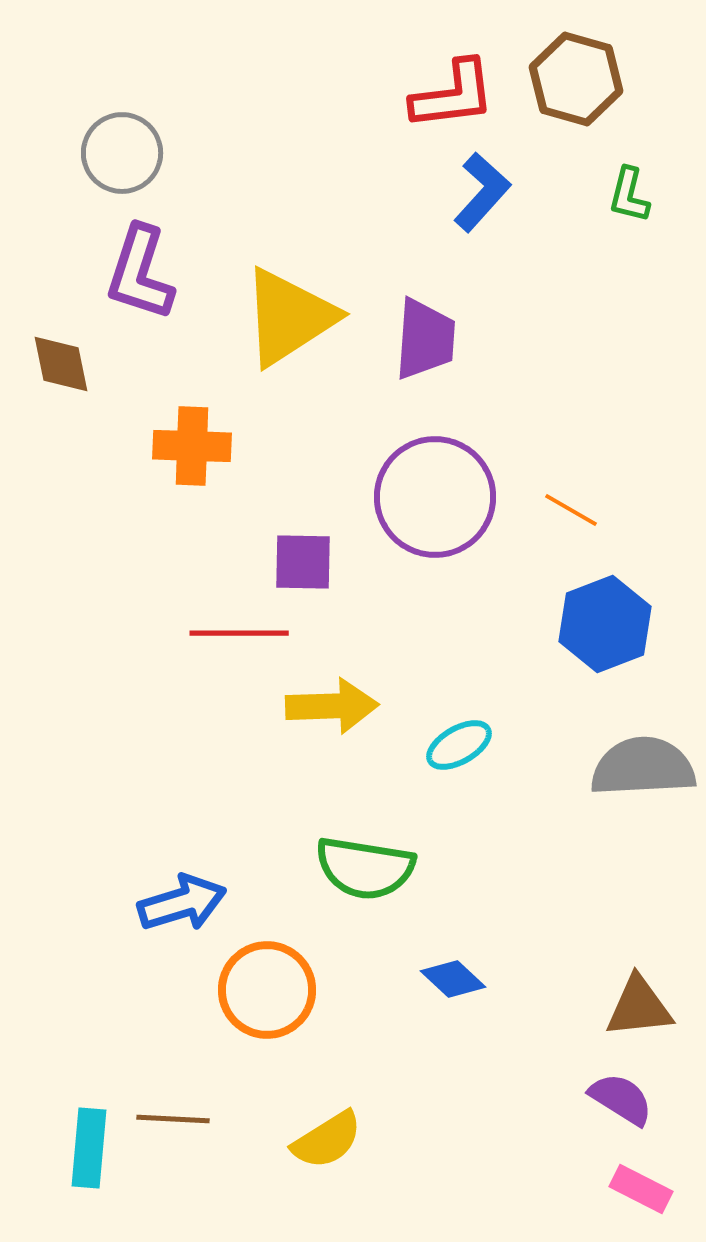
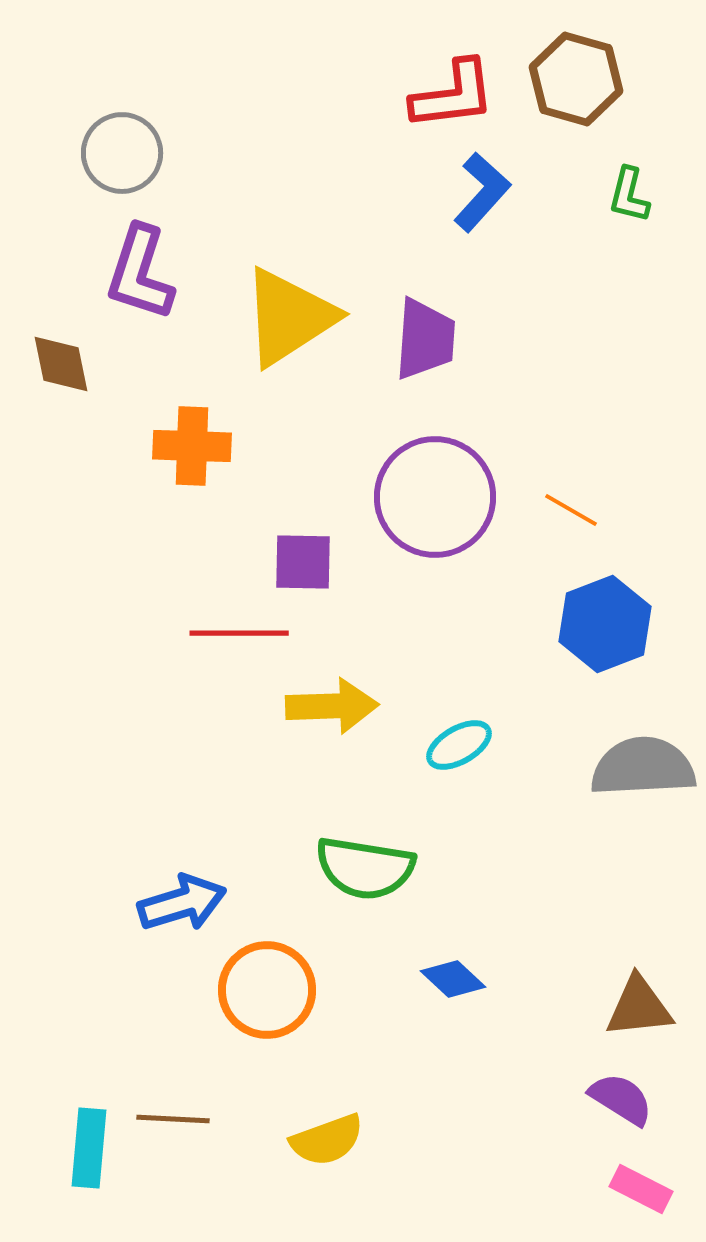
yellow semicircle: rotated 12 degrees clockwise
